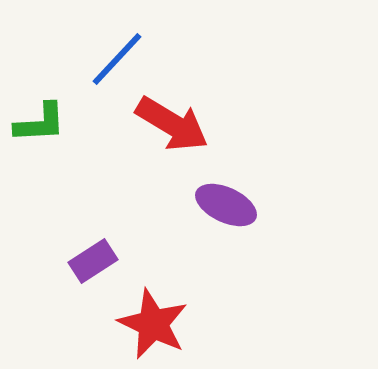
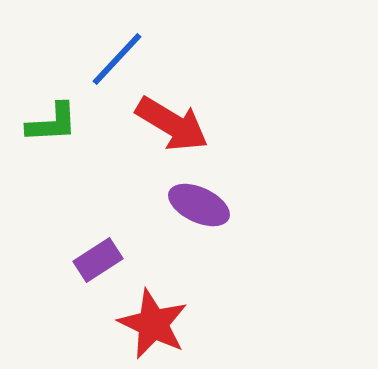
green L-shape: moved 12 px right
purple ellipse: moved 27 px left
purple rectangle: moved 5 px right, 1 px up
